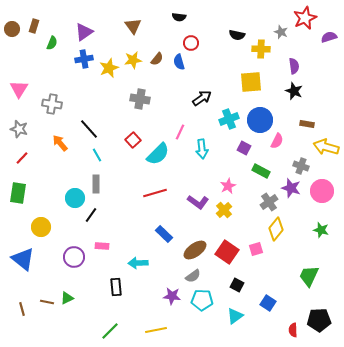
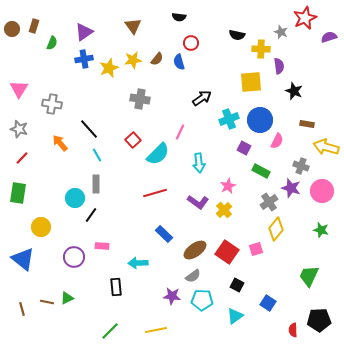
purple semicircle at (294, 66): moved 15 px left
cyan arrow at (202, 149): moved 3 px left, 14 px down
